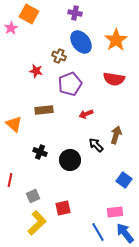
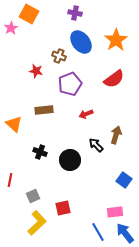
red semicircle: rotated 45 degrees counterclockwise
